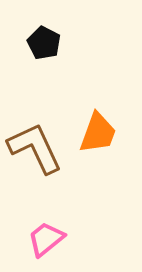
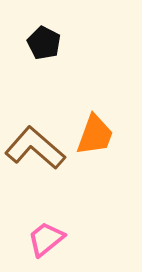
orange trapezoid: moved 3 px left, 2 px down
brown L-shape: rotated 24 degrees counterclockwise
